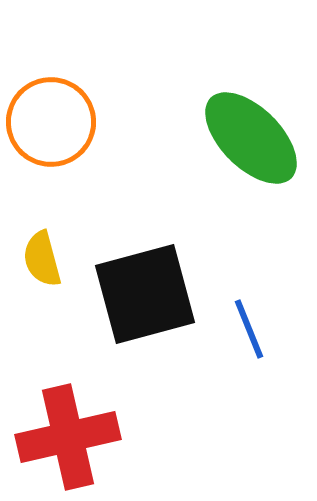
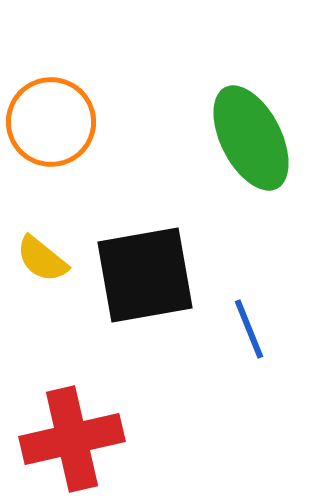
green ellipse: rotated 18 degrees clockwise
yellow semicircle: rotated 36 degrees counterclockwise
black square: moved 19 px up; rotated 5 degrees clockwise
red cross: moved 4 px right, 2 px down
